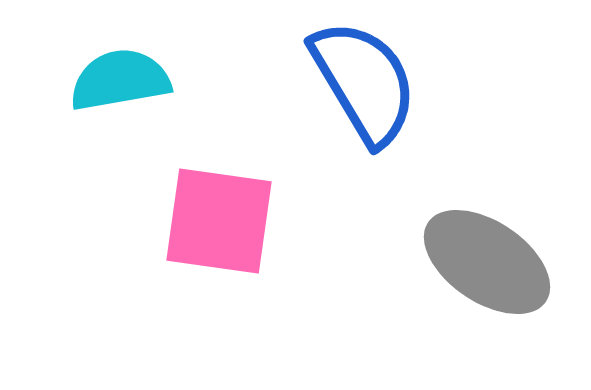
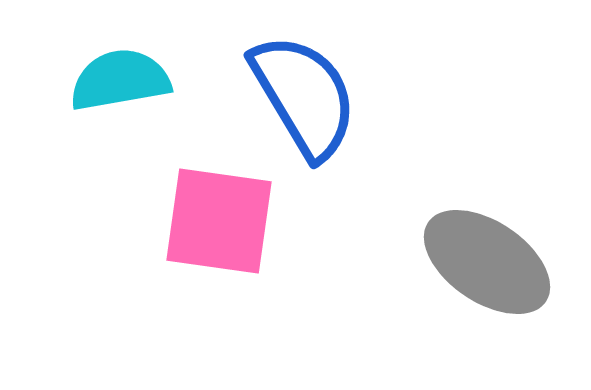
blue semicircle: moved 60 px left, 14 px down
